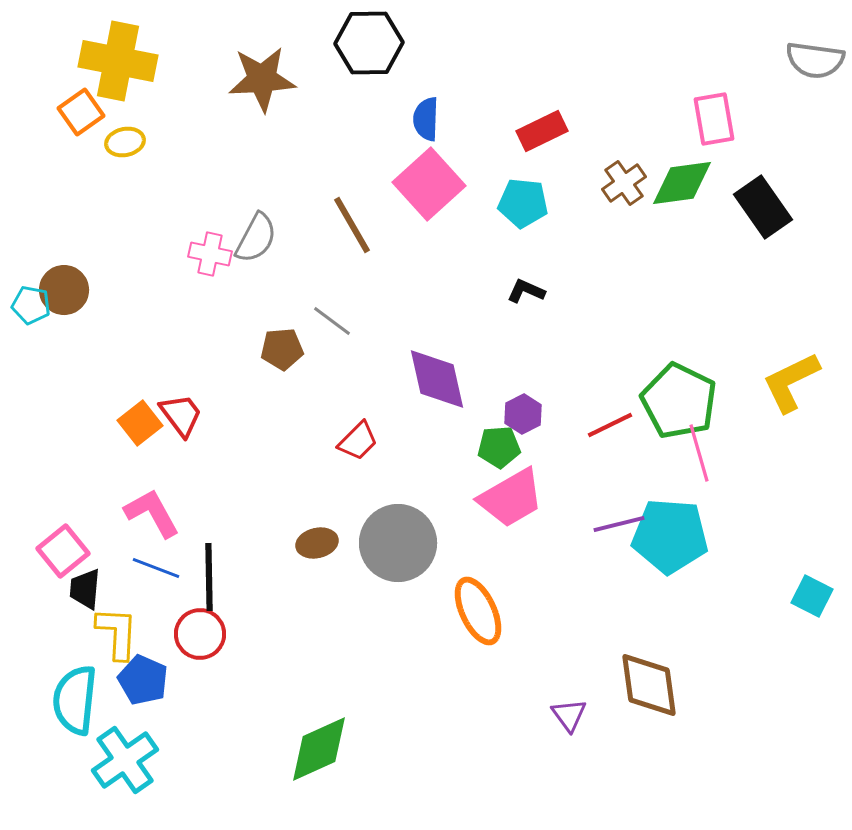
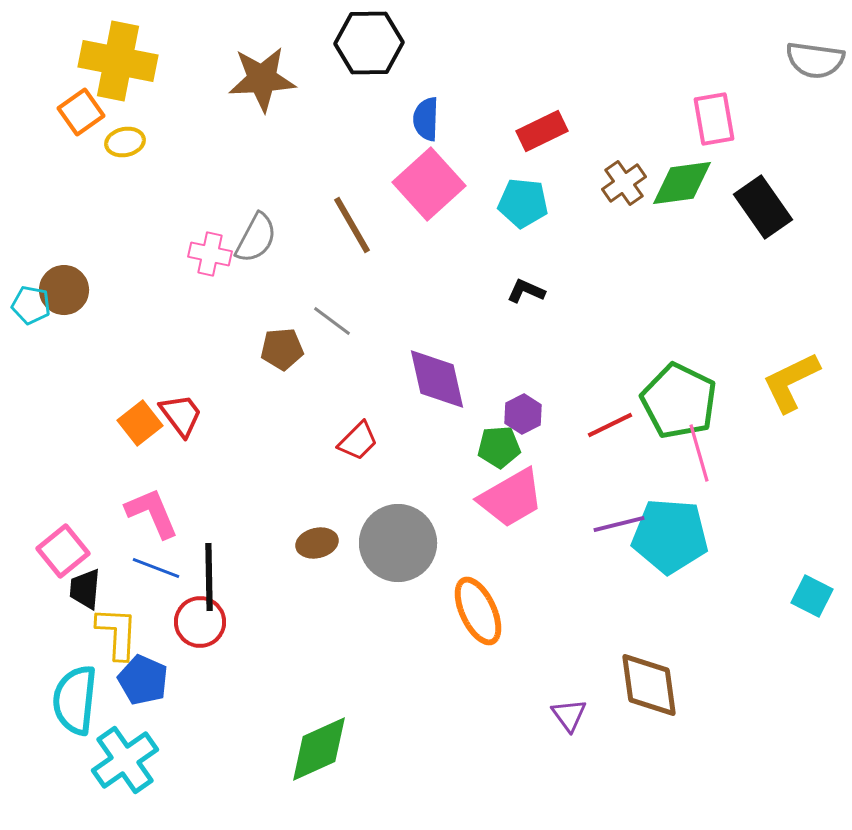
pink L-shape at (152, 513): rotated 6 degrees clockwise
red circle at (200, 634): moved 12 px up
